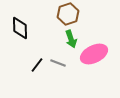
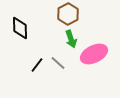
brown hexagon: rotated 10 degrees counterclockwise
gray line: rotated 21 degrees clockwise
